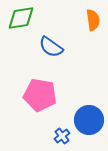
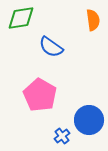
pink pentagon: rotated 20 degrees clockwise
